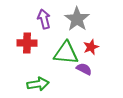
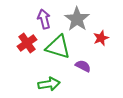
red cross: rotated 36 degrees counterclockwise
red star: moved 10 px right, 9 px up
green triangle: moved 8 px left, 6 px up; rotated 12 degrees clockwise
purple semicircle: moved 1 px left, 3 px up
green arrow: moved 11 px right
